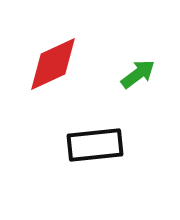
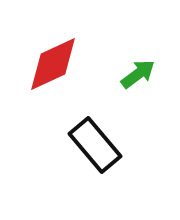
black rectangle: rotated 56 degrees clockwise
